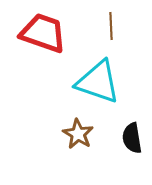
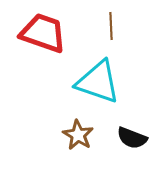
brown star: moved 1 px down
black semicircle: rotated 60 degrees counterclockwise
